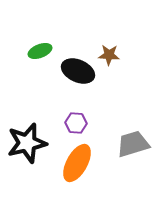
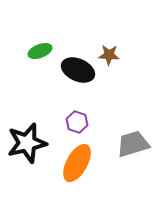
black ellipse: moved 1 px up
purple hexagon: moved 1 px right, 1 px up; rotated 15 degrees clockwise
